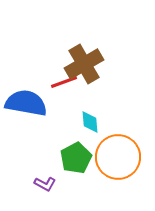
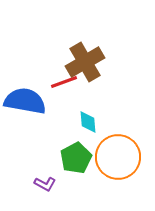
brown cross: moved 1 px right, 2 px up
blue semicircle: moved 1 px left, 2 px up
cyan diamond: moved 2 px left
